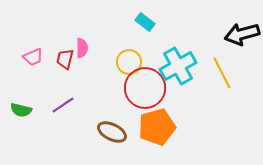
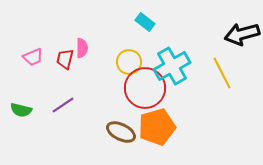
cyan cross: moved 6 px left
brown ellipse: moved 9 px right
